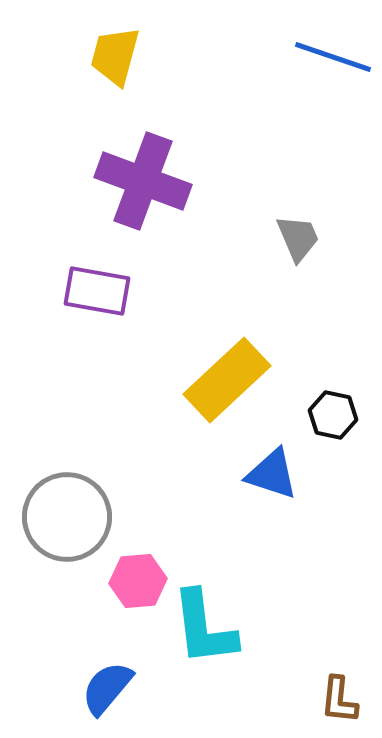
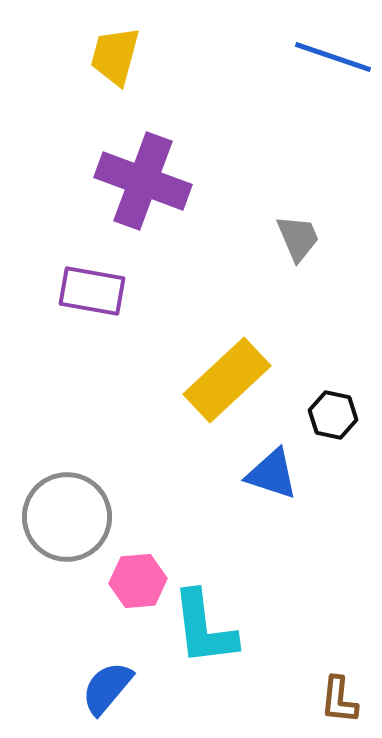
purple rectangle: moved 5 px left
